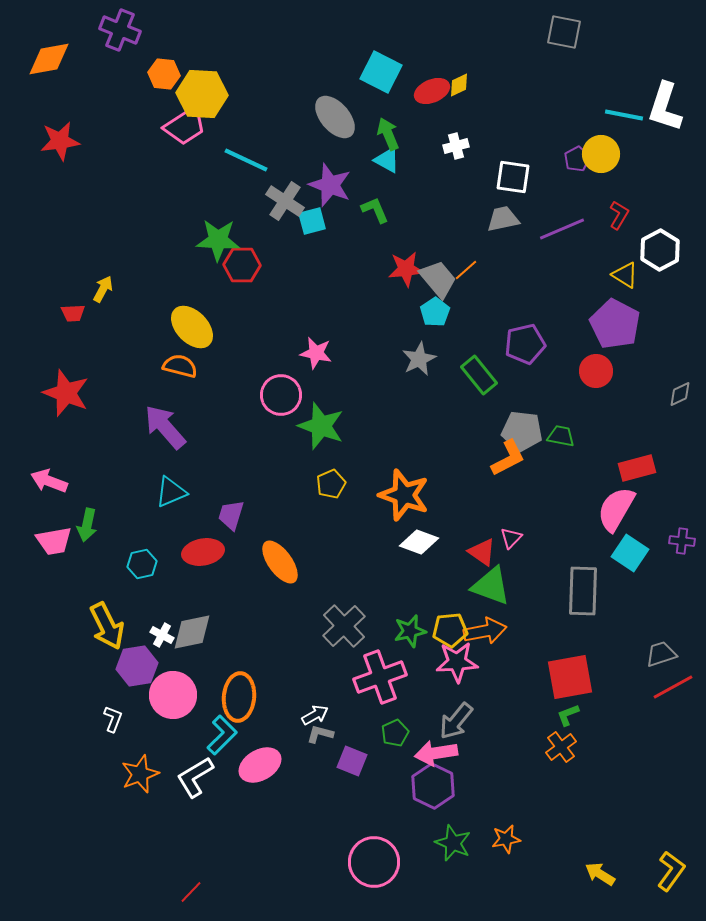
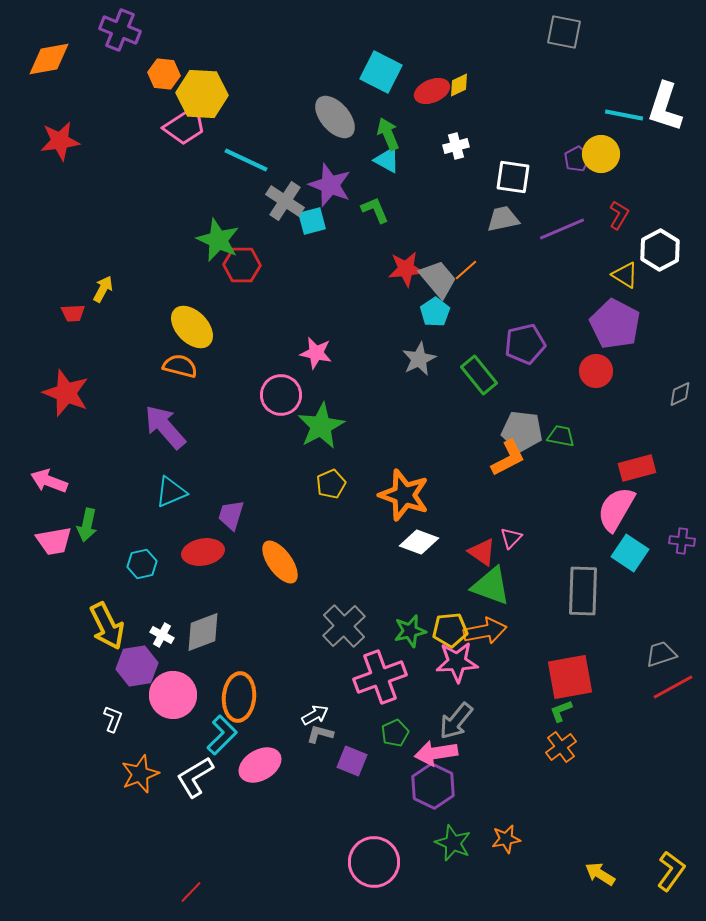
green star at (218, 240): rotated 21 degrees clockwise
green star at (321, 426): rotated 24 degrees clockwise
gray diamond at (192, 632): moved 11 px right; rotated 9 degrees counterclockwise
green L-shape at (568, 715): moved 7 px left, 4 px up
